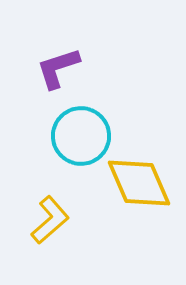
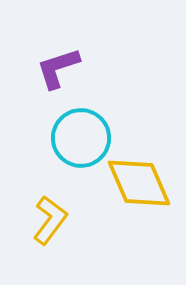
cyan circle: moved 2 px down
yellow L-shape: rotated 12 degrees counterclockwise
